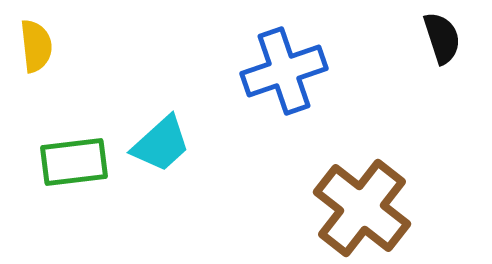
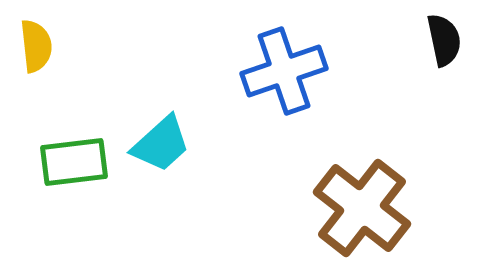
black semicircle: moved 2 px right, 2 px down; rotated 6 degrees clockwise
